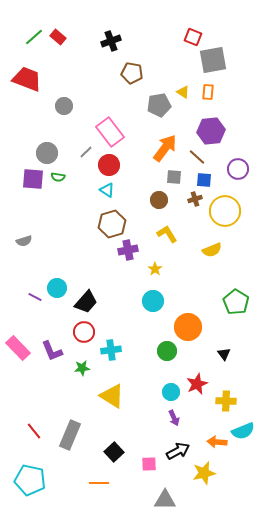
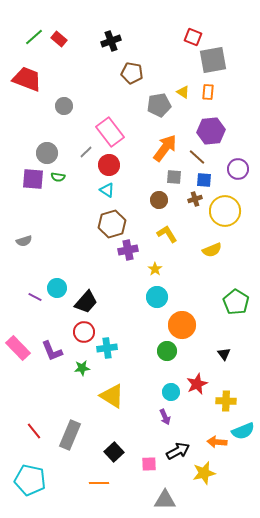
red rectangle at (58, 37): moved 1 px right, 2 px down
cyan circle at (153, 301): moved 4 px right, 4 px up
orange circle at (188, 327): moved 6 px left, 2 px up
cyan cross at (111, 350): moved 4 px left, 2 px up
purple arrow at (174, 418): moved 9 px left, 1 px up
